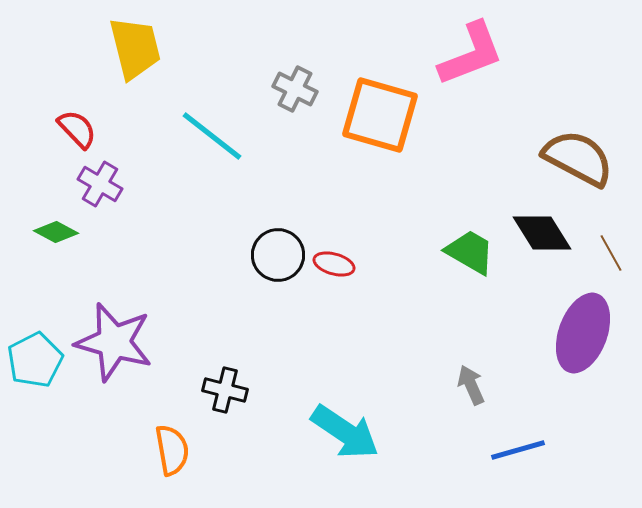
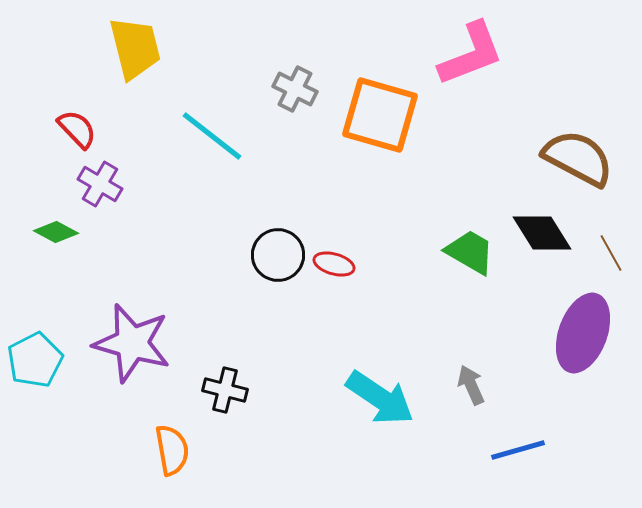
purple star: moved 18 px right, 1 px down
cyan arrow: moved 35 px right, 34 px up
